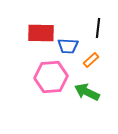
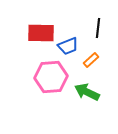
blue trapezoid: rotated 25 degrees counterclockwise
